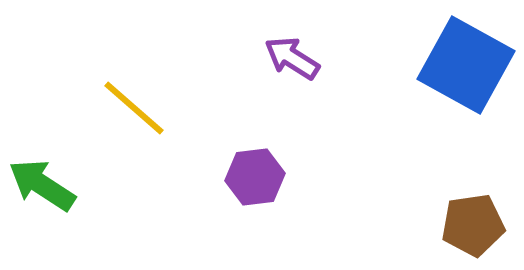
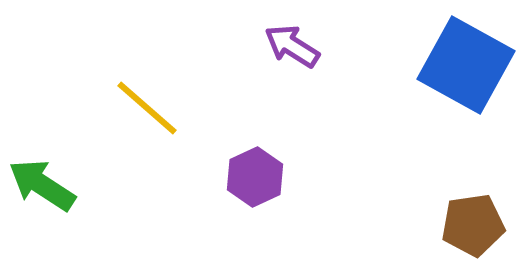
purple arrow: moved 12 px up
yellow line: moved 13 px right
purple hexagon: rotated 18 degrees counterclockwise
